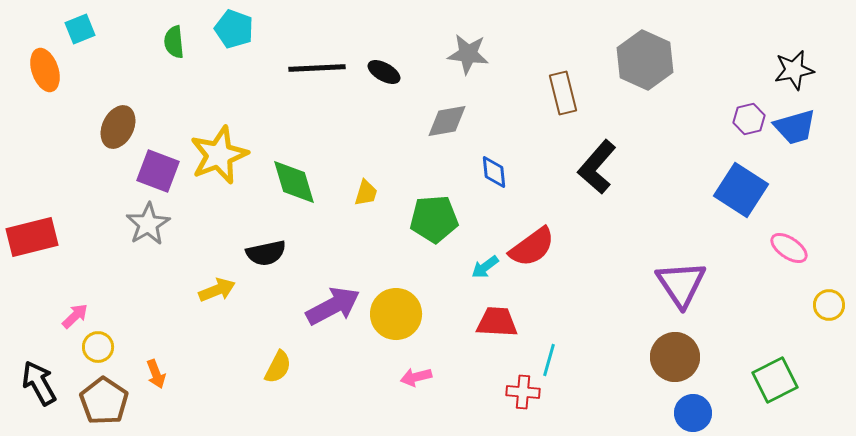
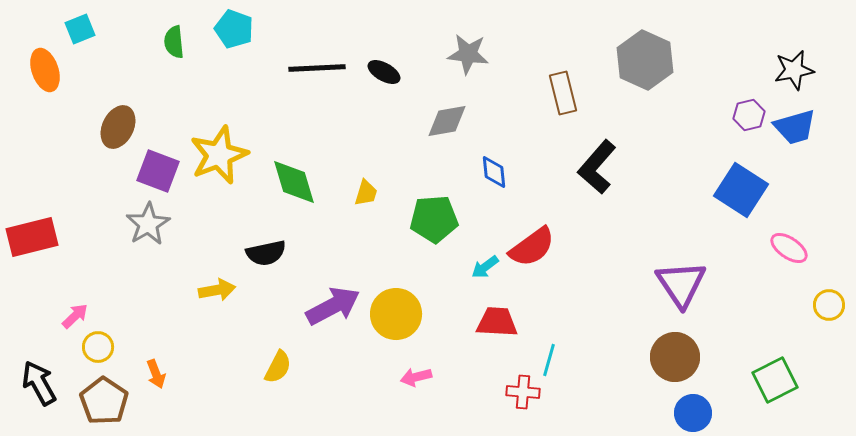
purple hexagon at (749, 119): moved 4 px up
yellow arrow at (217, 290): rotated 12 degrees clockwise
